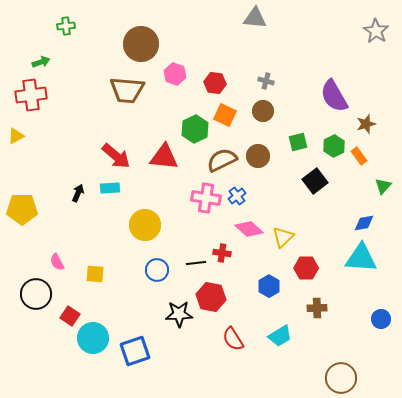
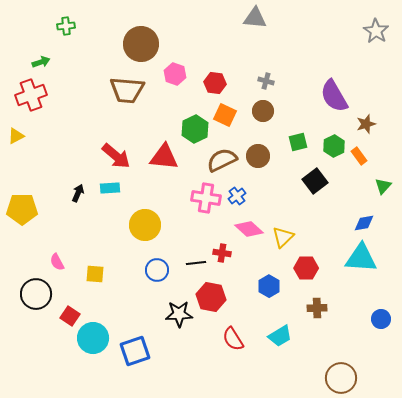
red cross at (31, 95): rotated 12 degrees counterclockwise
